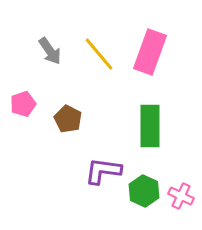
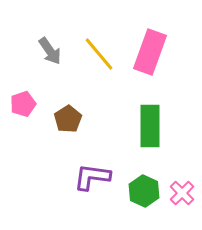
brown pentagon: rotated 12 degrees clockwise
purple L-shape: moved 11 px left, 6 px down
pink cross: moved 1 px right, 3 px up; rotated 20 degrees clockwise
